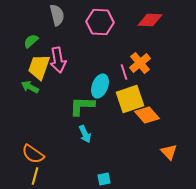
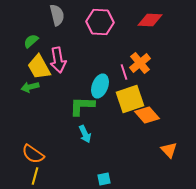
yellow trapezoid: rotated 48 degrees counterclockwise
green arrow: rotated 42 degrees counterclockwise
orange triangle: moved 2 px up
